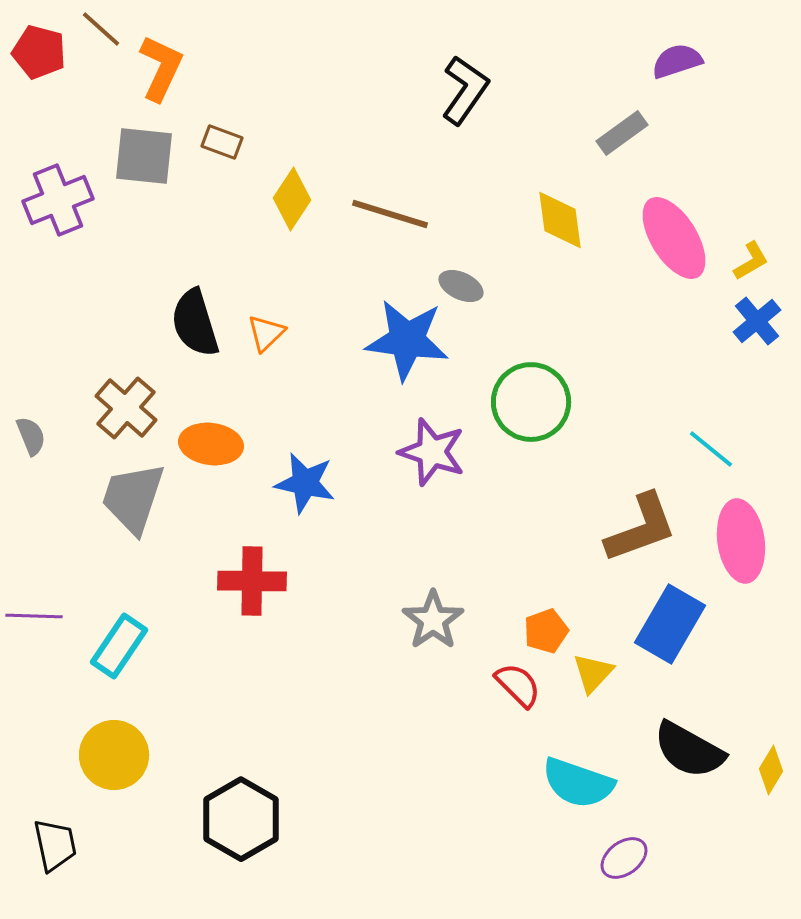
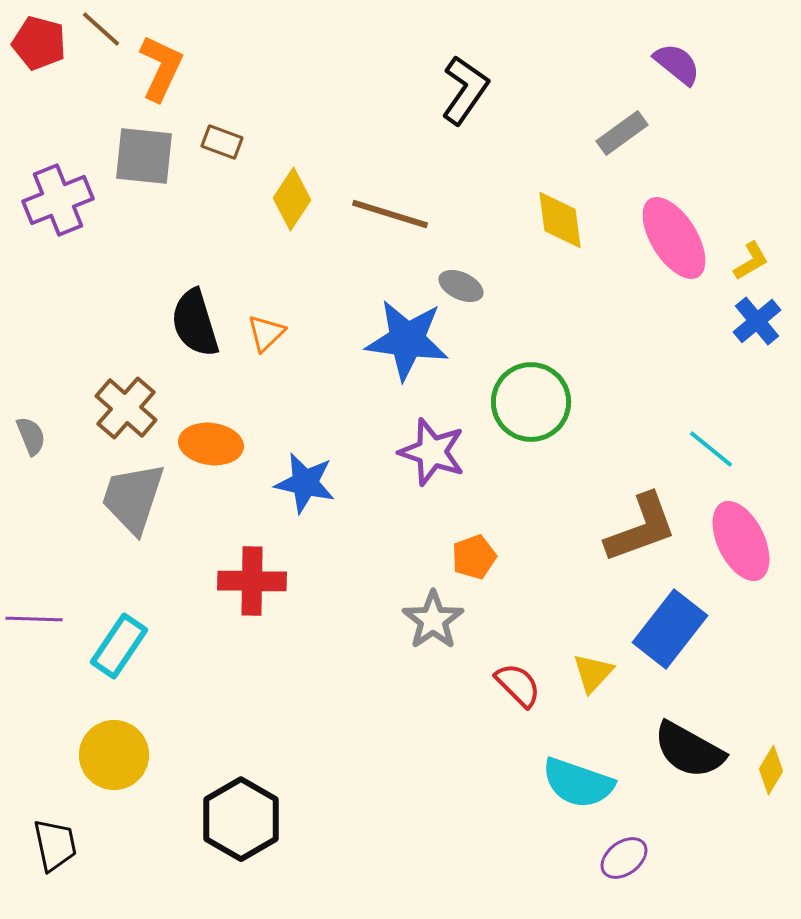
red pentagon at (39, 52): moved 9 px up
purple semicircle at (677, 61): moved 3 px down; rotated 57 degrees clockwise
pink ellipse at (741, 541): rotated 18 degrees counterclockwise
purple line at (34, 616): moved 3 px down
blue rectangle at (670, 624): moved 5 px down; rotated 8 degrees clockwise
orange pentagon at (546, 631): moved 72 px left, 74 px up
